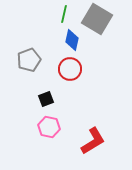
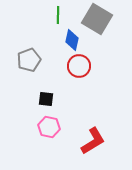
green line: moved 6 px left, 1 px down; rotated 12 degrees counterclockwise
red circle: moved 9 px right, 3 px up
black square: rotated 28 degrees clockwise
